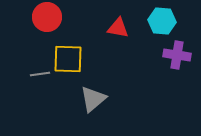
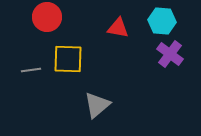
purple cross: moved 7 px left, 1 px up; rotated 28 degrees clockwise
gray line: moved 9 px left, 4 px up
gray triangle: moved 4 px right, 6 px down
